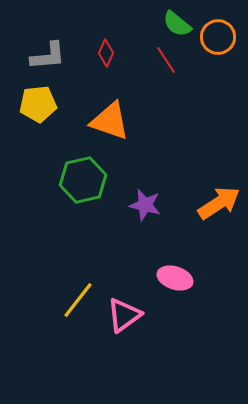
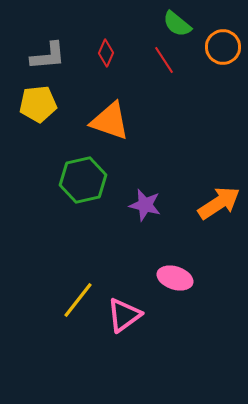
orange circle: moved 5 px right, 10 px down
red line: moved 2 px left
